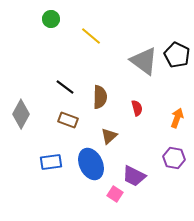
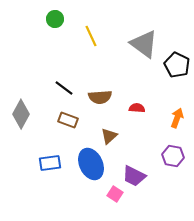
green circle: moved 4 px right
yellow line: rotated 25 degrees clockwise
black pentagon: moved 10 px down
gray triangle: moved 17 px up
black line: moved 1 px left, 1 px down
brown semicircle: rotated 85 degrees clockwise
red semicircle: rotated 70 degrees counterclockwise
purple hexagon: moved 1 px left, 2 px up
blue rectangle: moved 1 px left, 1 px down
